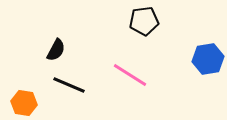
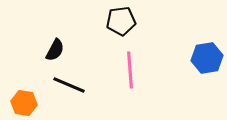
black pentagon: moved 23 px left
black semicircle: moved 1 px left
blue hexagon: moved 1 px left, 1 px up
pink line: moved 5 px up; rotated 54 degrees clockwise
